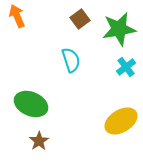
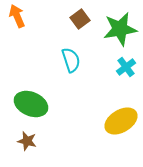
green star: moved 1 px right
brown star: moved 12 px left; rotated 24 degrees counterclockwise
